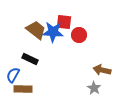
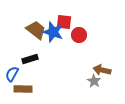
blue star: rotated 15 degrees clockwise
black rectangle: rotated 42 degrees counterclockwise
blue semicircle: moved 1 px left, 1 px up
gray star: moved 7 px up
